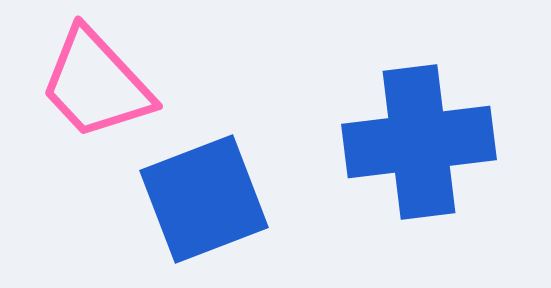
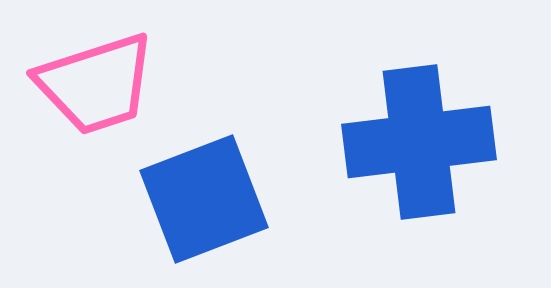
pink trapezoid: rotated 65 degrees counterclockwise
